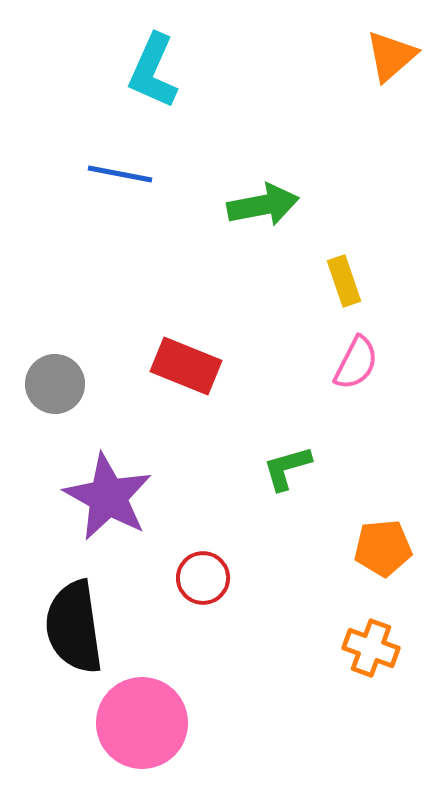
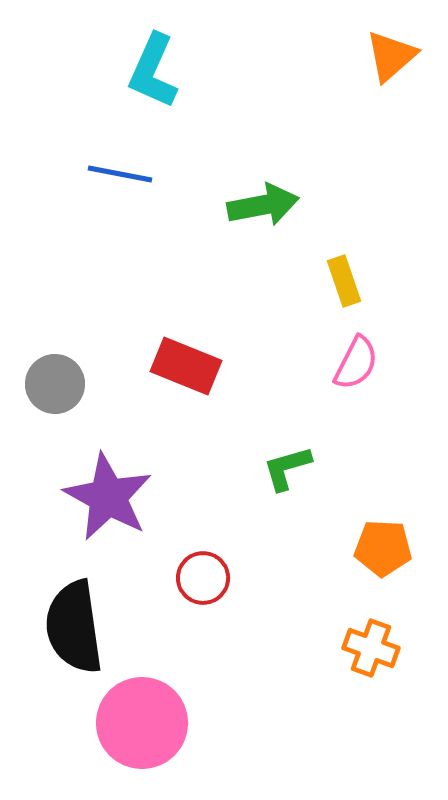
orange pentagon: rotated 8 degrees clockwise
